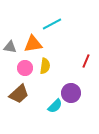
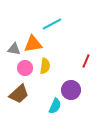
gray triangle: moved 4 px right, 2 px down
purple circle: moved 3 px up
cyan semicircle: rotated 21 degrees counterclockwise
